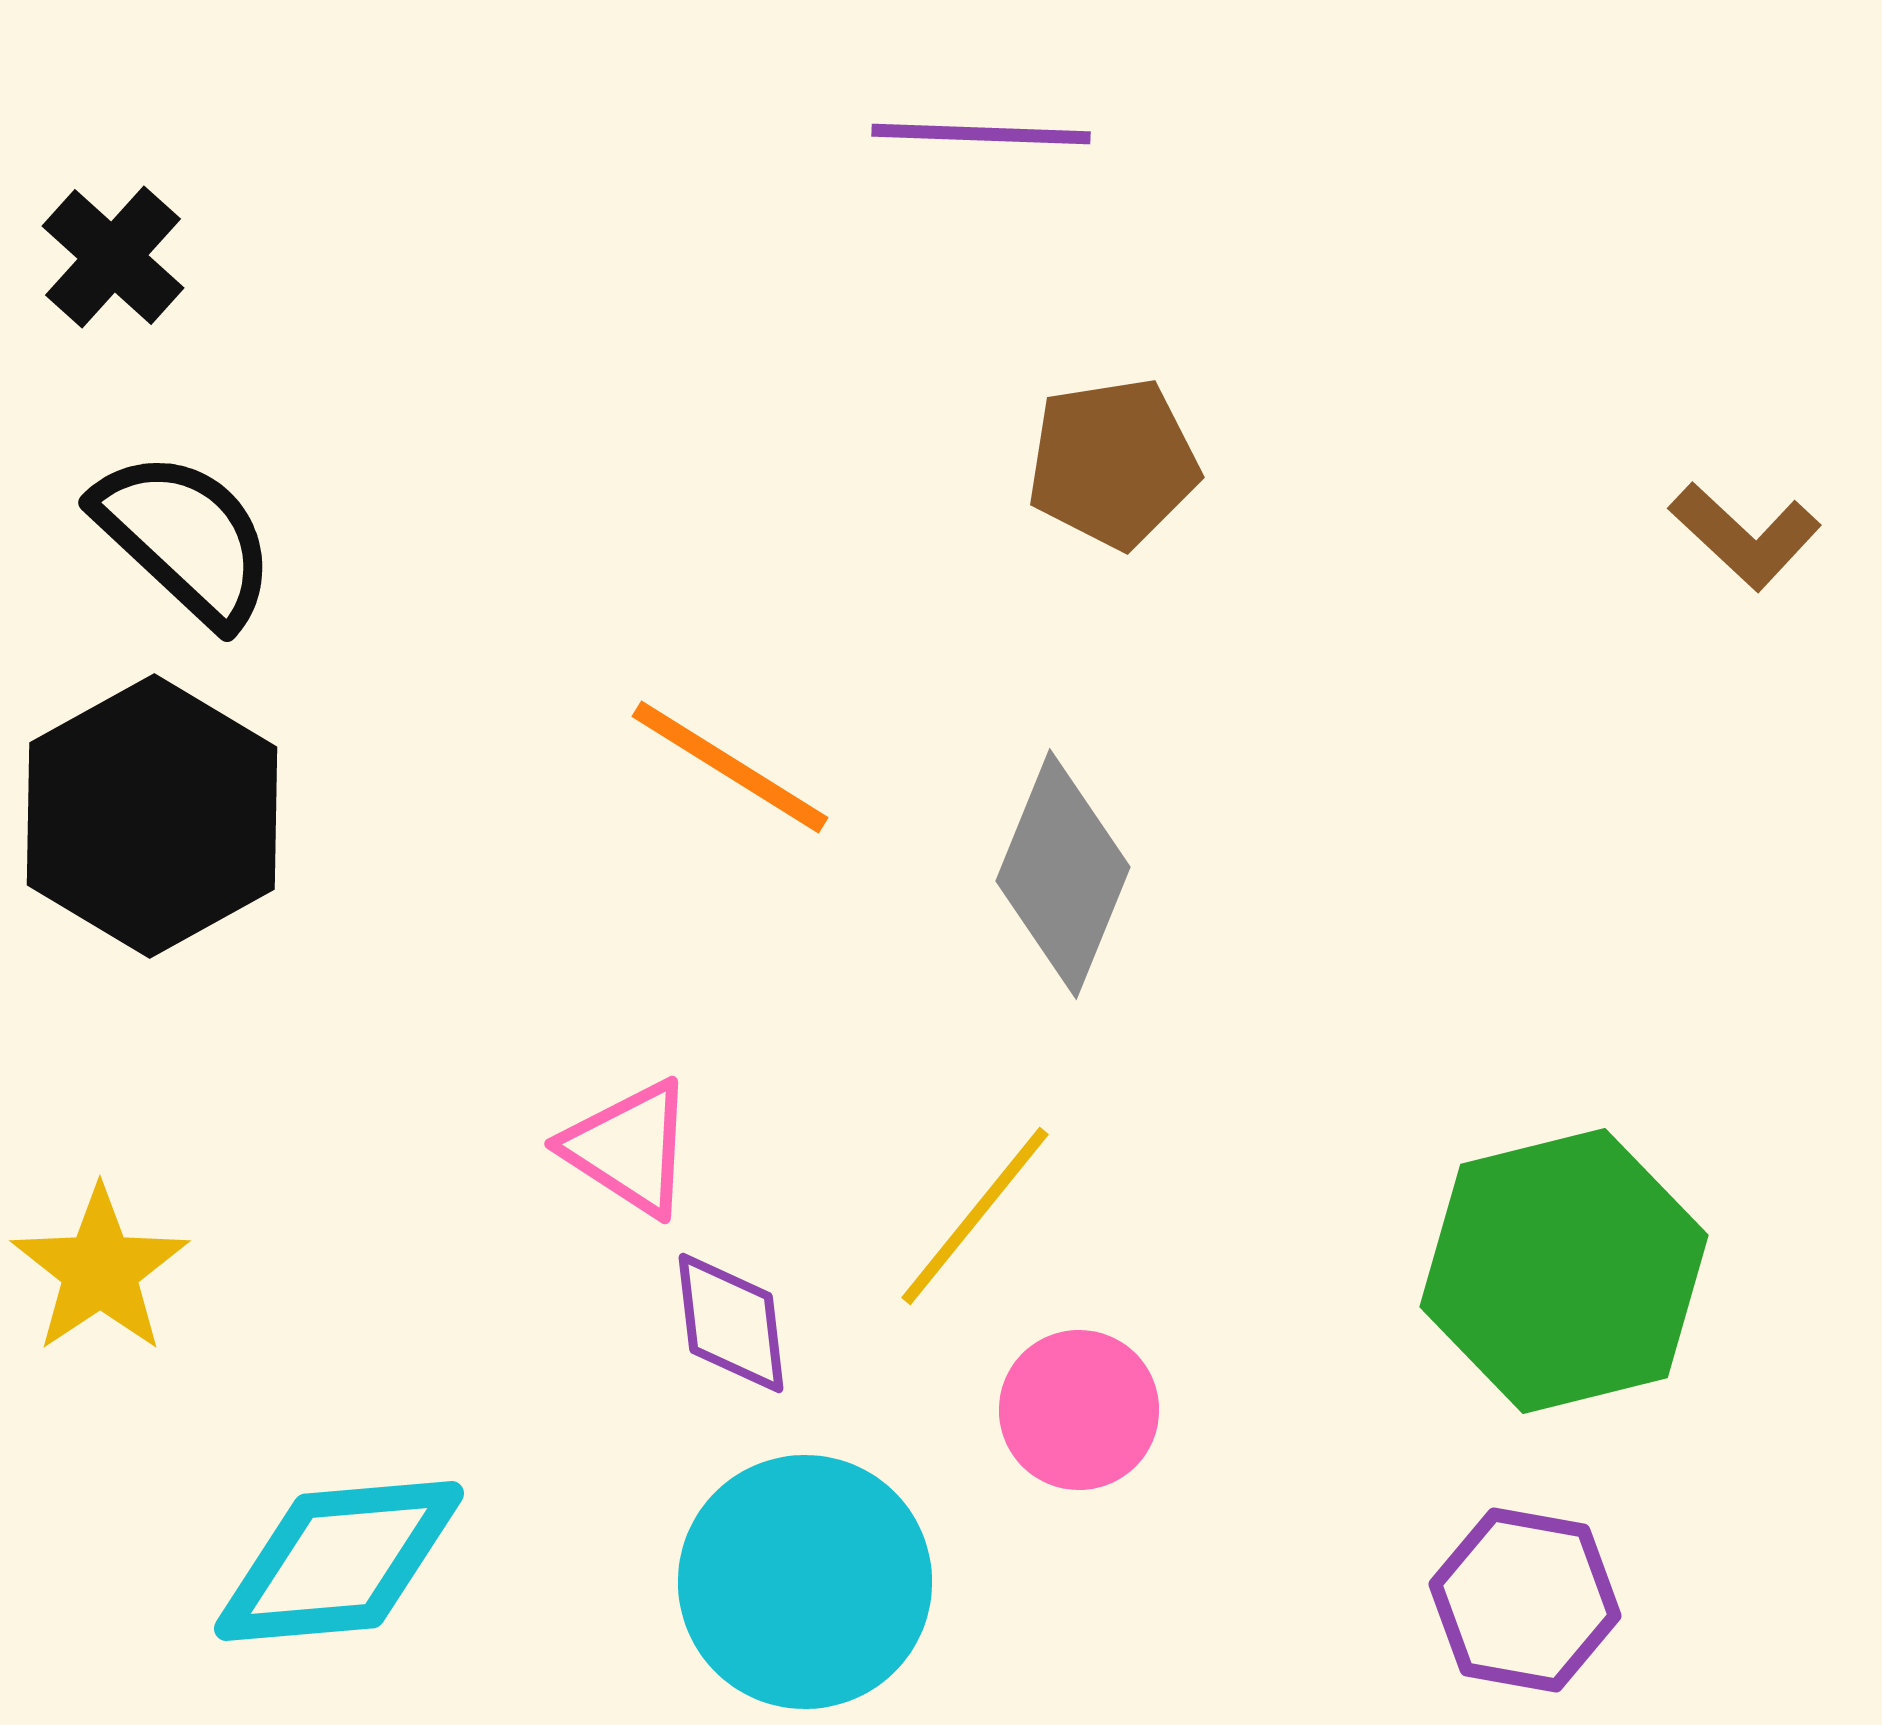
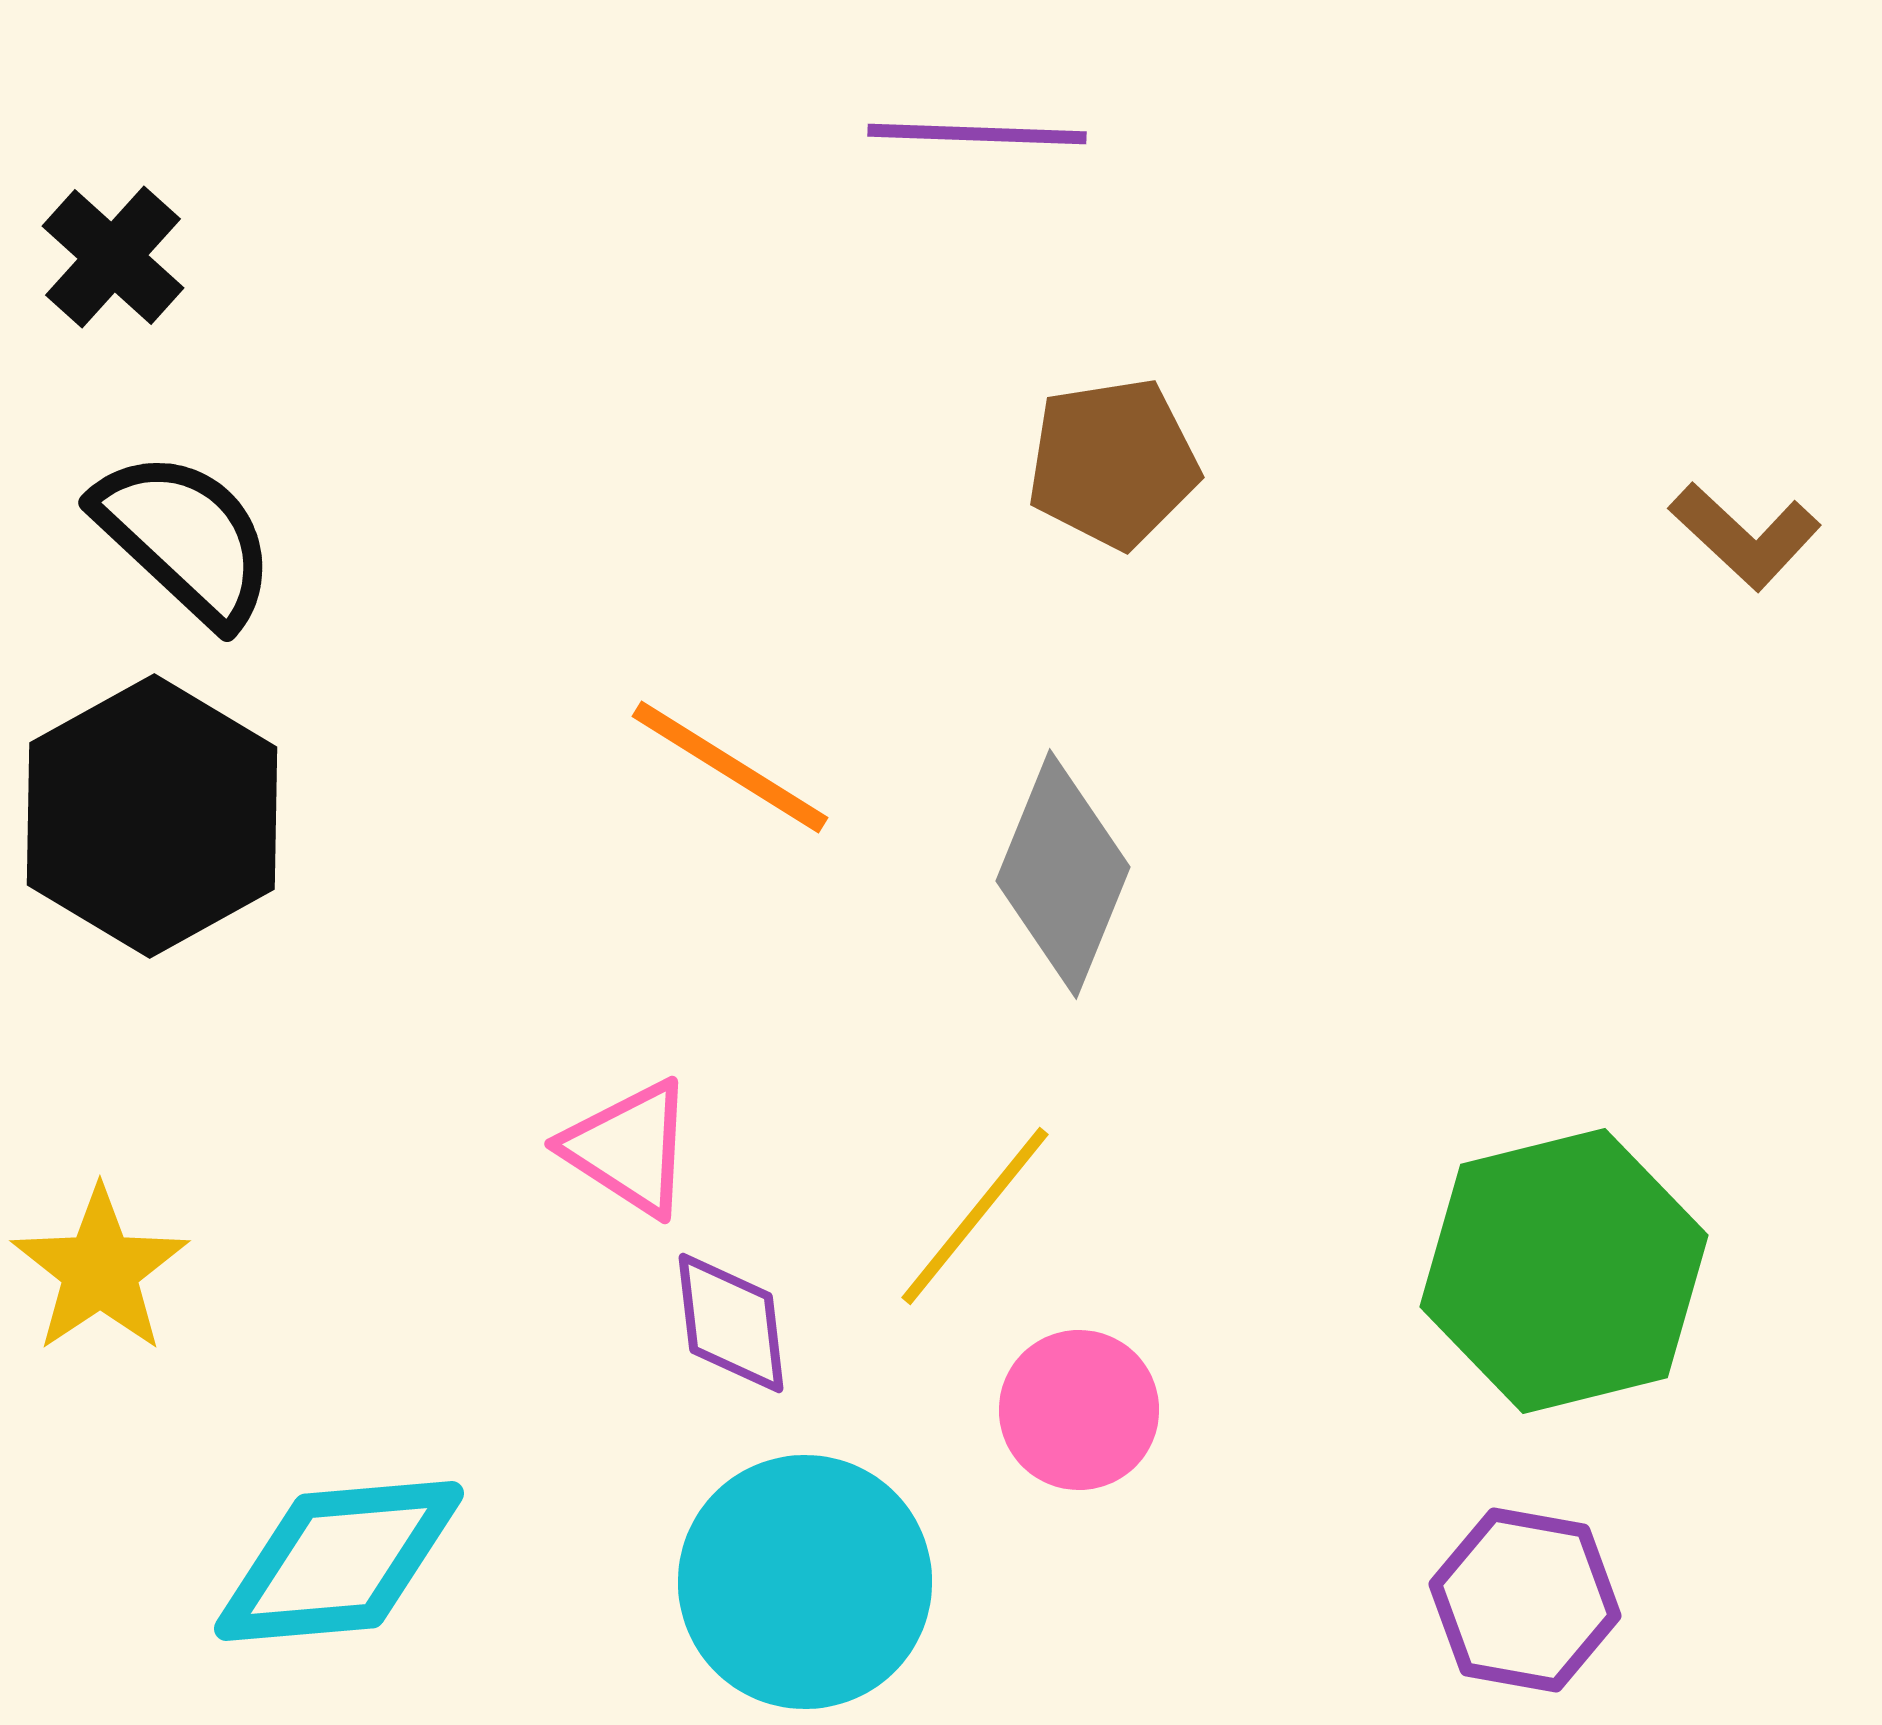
purple line: moved 4 px left
